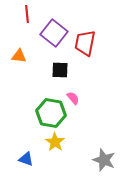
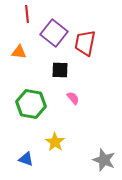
orange triangle: moved 4 px up
green hexagon: moved 20 px left, 9 px up
